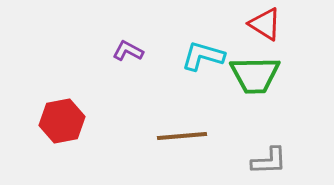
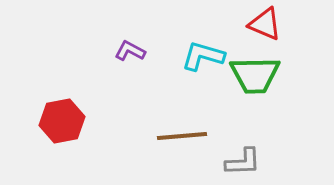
red triangle: rotated 9 degrees counterclockwise
purple L-shape: moved 2 px right
gray L-shape: moved 26 px left, 1 px down
